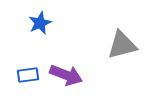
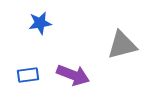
blue star: rotated 15 degrees clockwise
purple arrow: moved 7 px right
